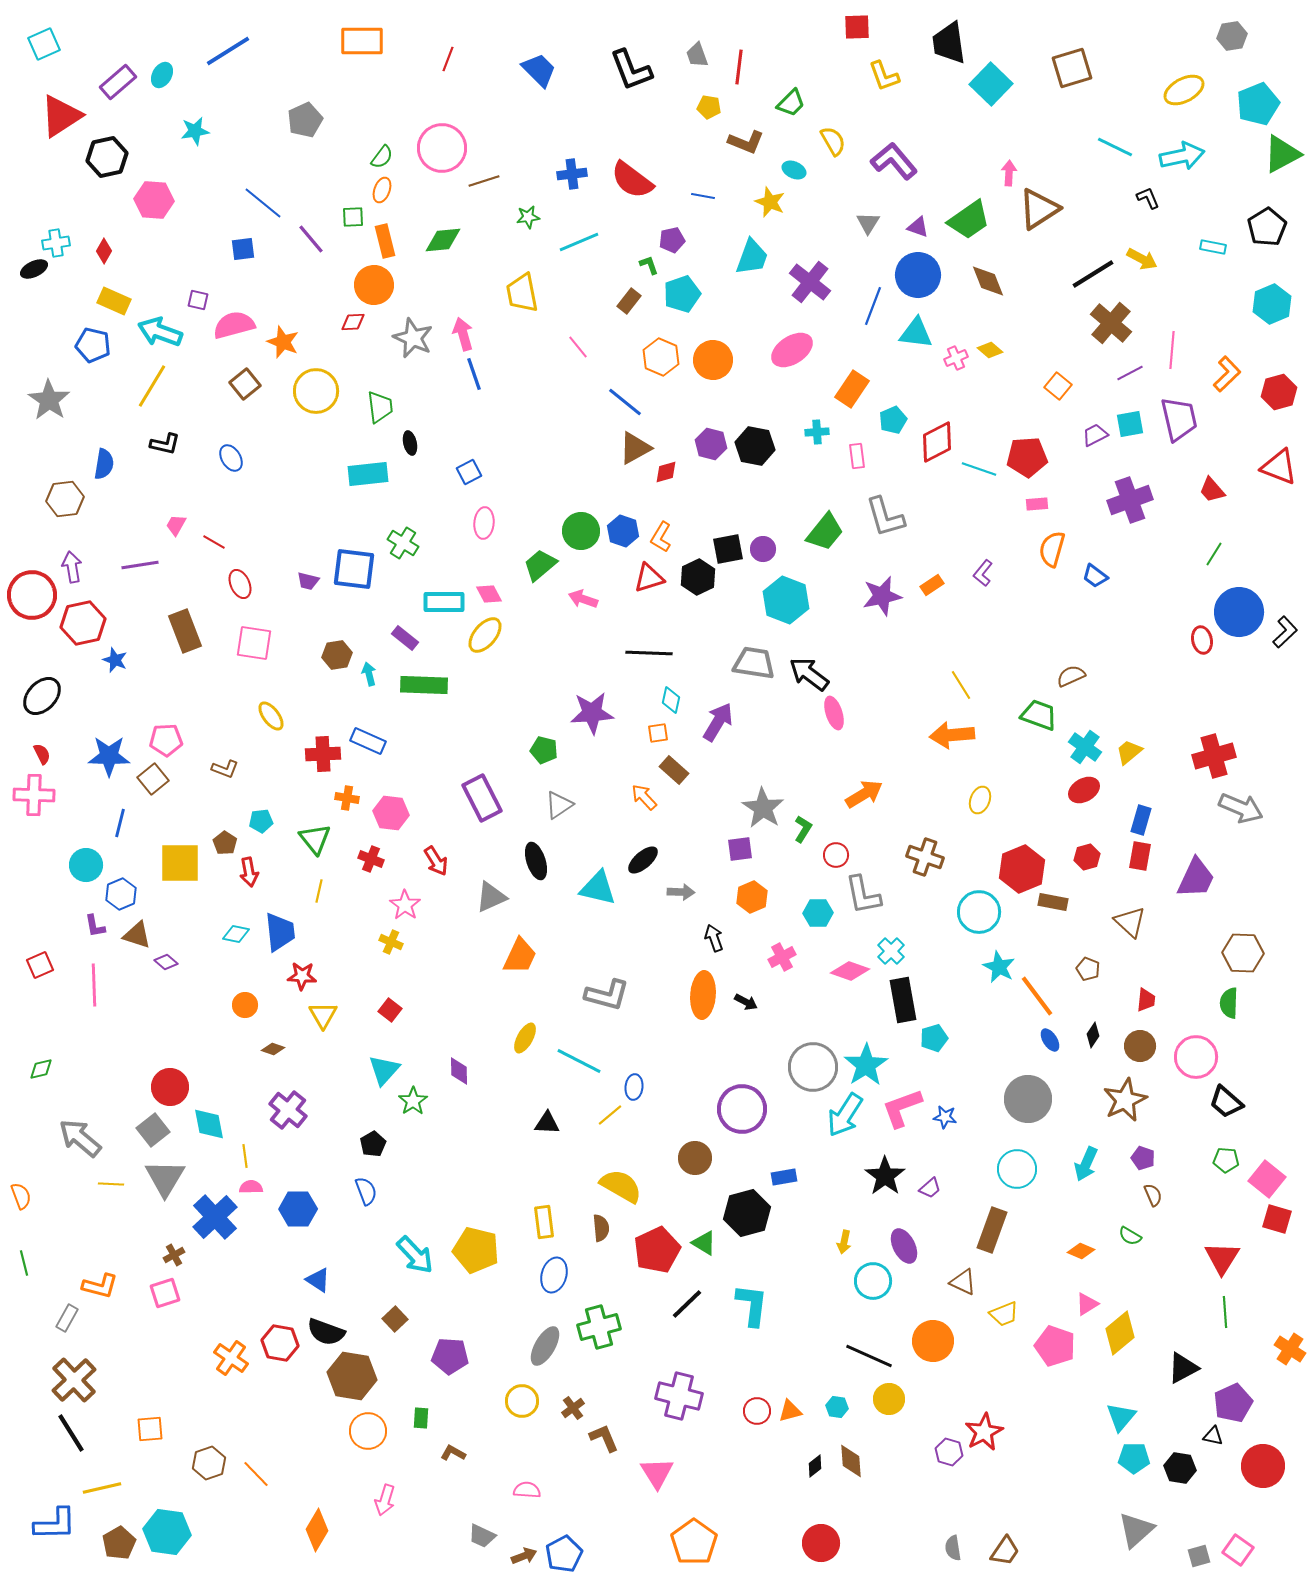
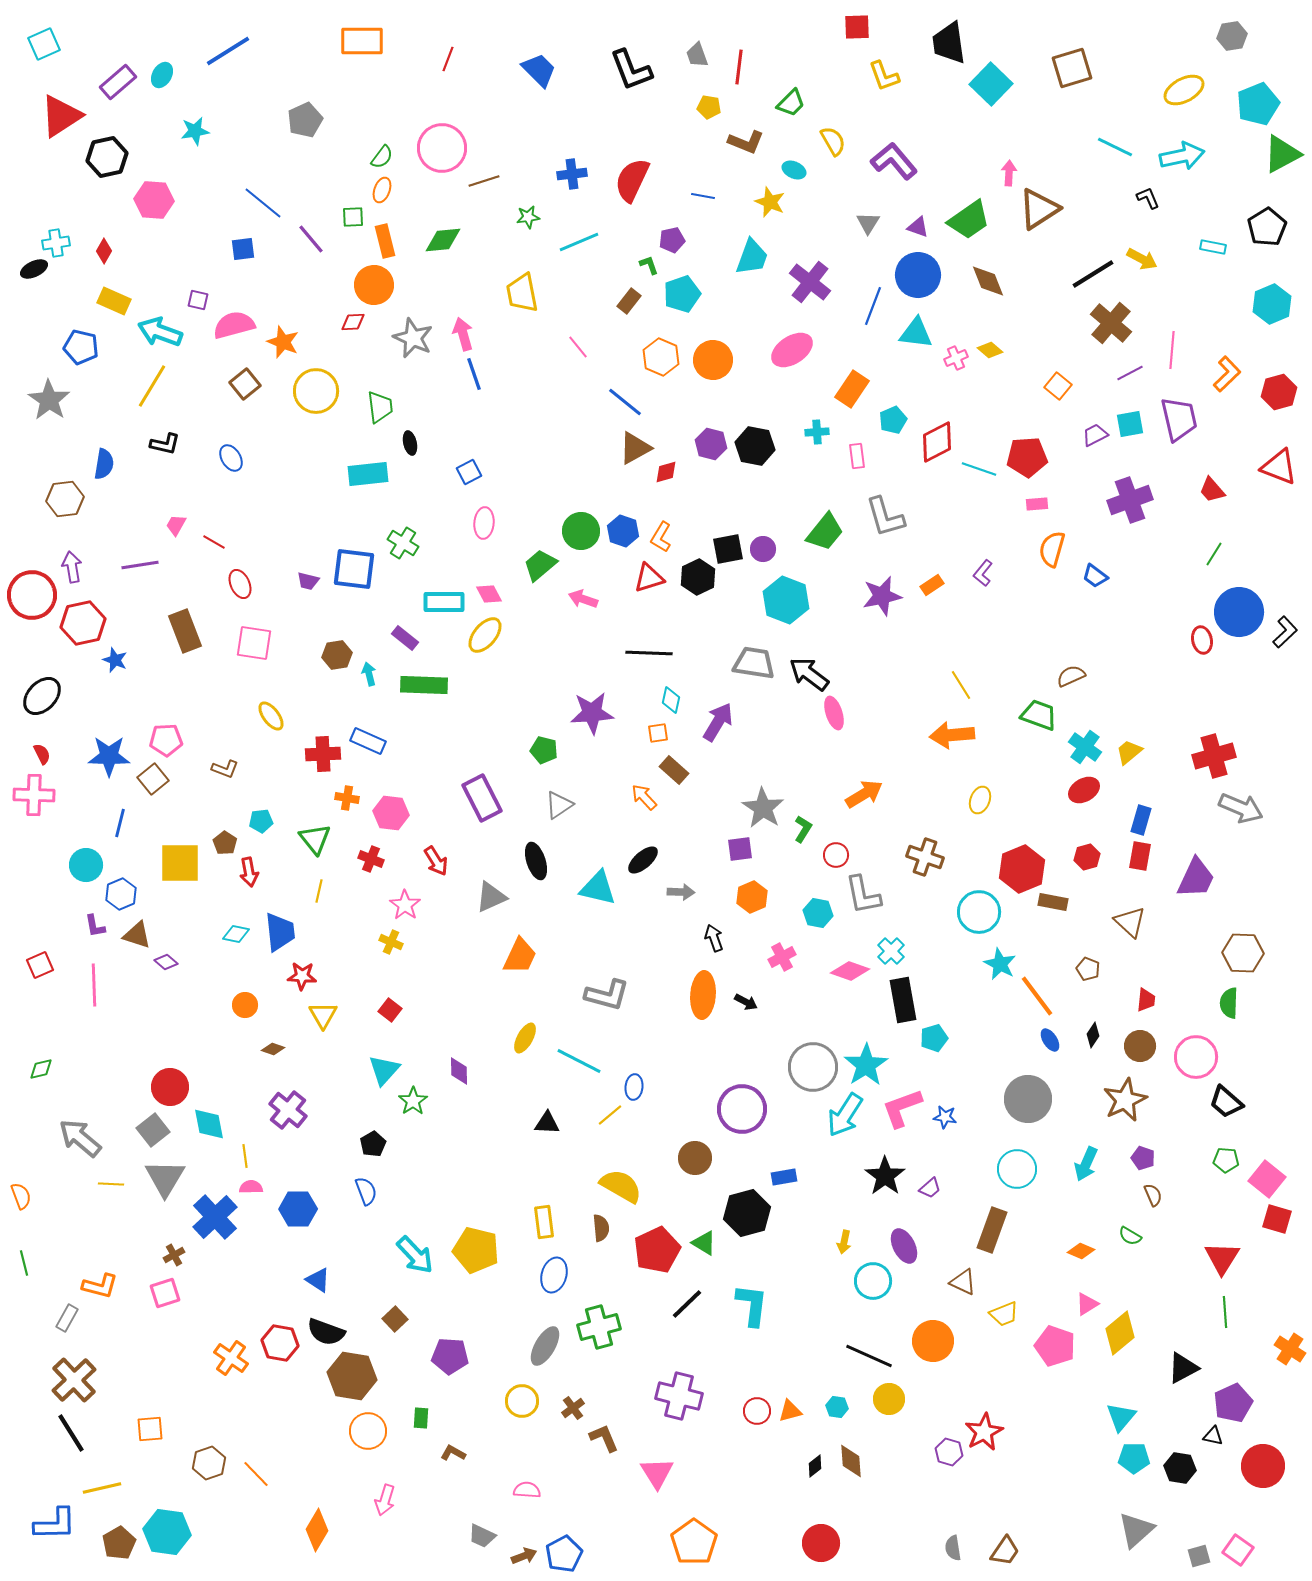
red semicircle at (632, 180): rotated 78 degrees clockwise
blue pentagon at (93, 345): moved 12 px left, 2 px down
cyan hexagon at (818, 913): rotated 12 degrees clockwise
cyan star at (999, 967): moved 1 px right, 3 px up
